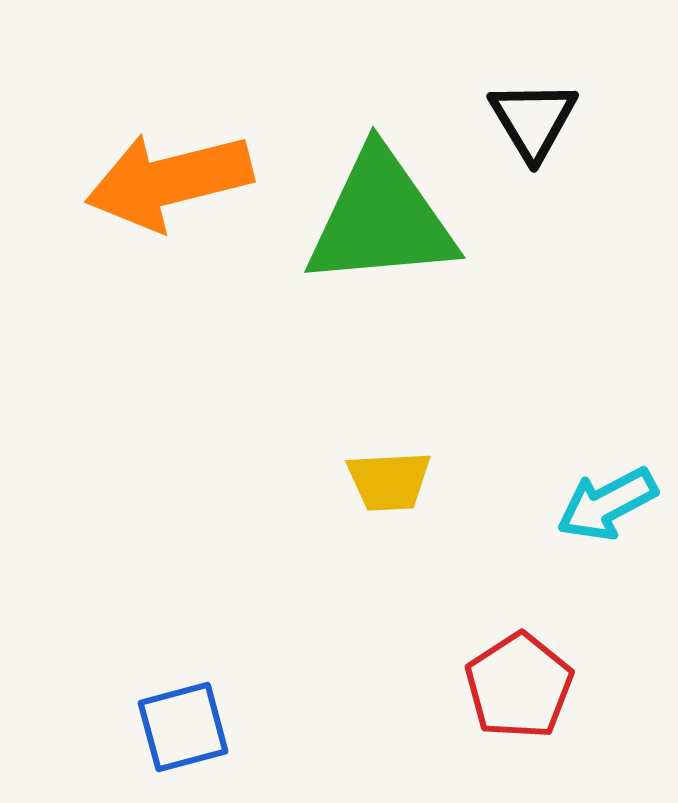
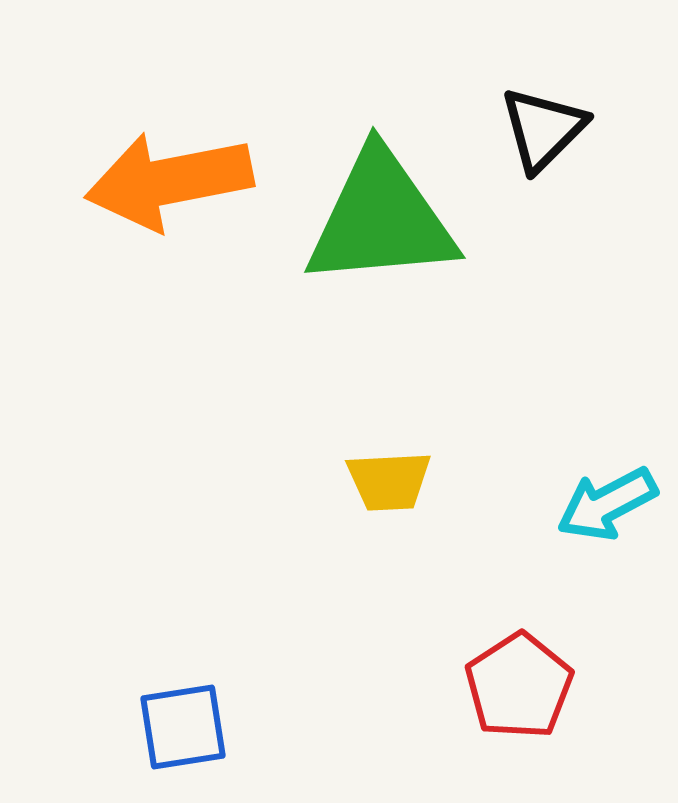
black triangle: moved 10 px right, 9 px down; rotated 16 degrees clockwise
orange arrow: rotated 3 degrees clockwise
blue square: rotated 6 degrees clockwise
